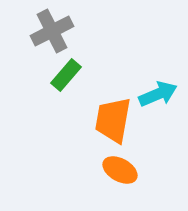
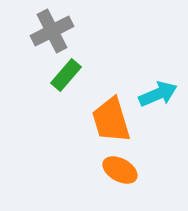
orange trapezoid: moved 2 px left; rotated 27 degrees counterclockwise
